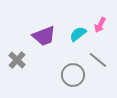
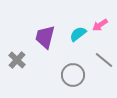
pink arrow: rotated 28 degrees clockwise
purple trapezoid: moved 1 px right, 1 px down; rotated 125 degrees clockwise
gray line: moved 6 px right
